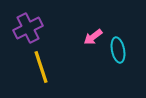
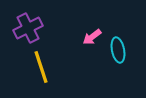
pink arrow: moved 1 px left
